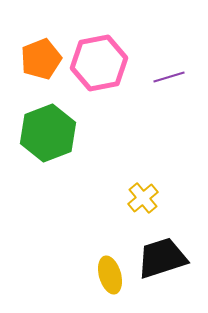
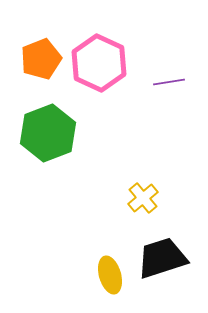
pink hexagon: rotated 24 degrees counterclockwise
purple line: moved 5 px down; rotated 8 degrees clockwise
